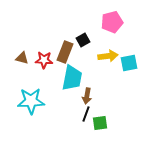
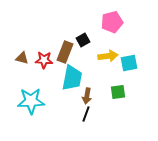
green square: moved 18 px right, 31 px up
